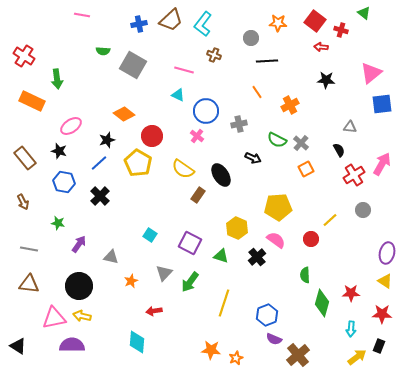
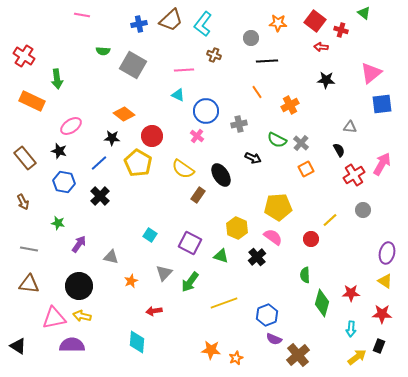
pink line at (184, 70): rotated 18 degrees counterclockwise
black star at (107, 140): moved 5 px right, 2 px up; rotated 21 degrees clockwise
pink semicircle at (276, 240): moved 3 px left, 3 px up
yellow line at (224, 303): rotated 52 degrees clockwise
